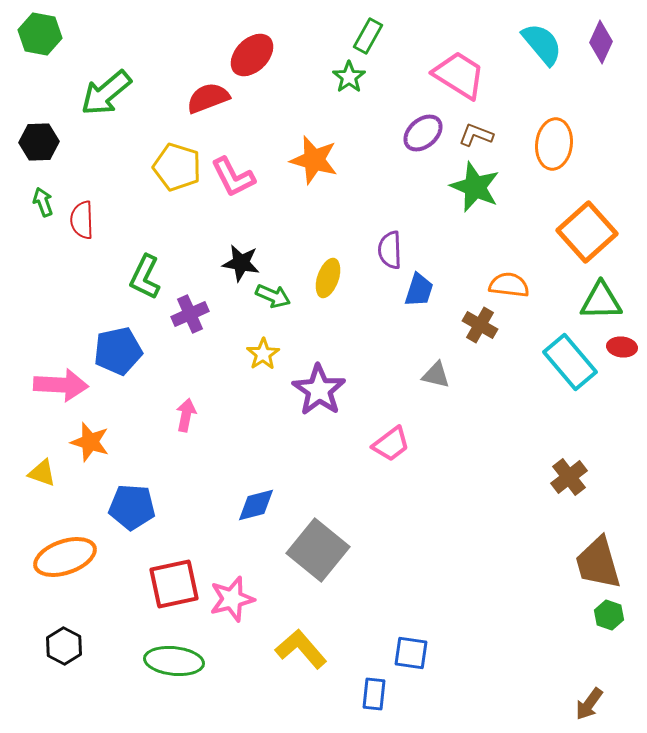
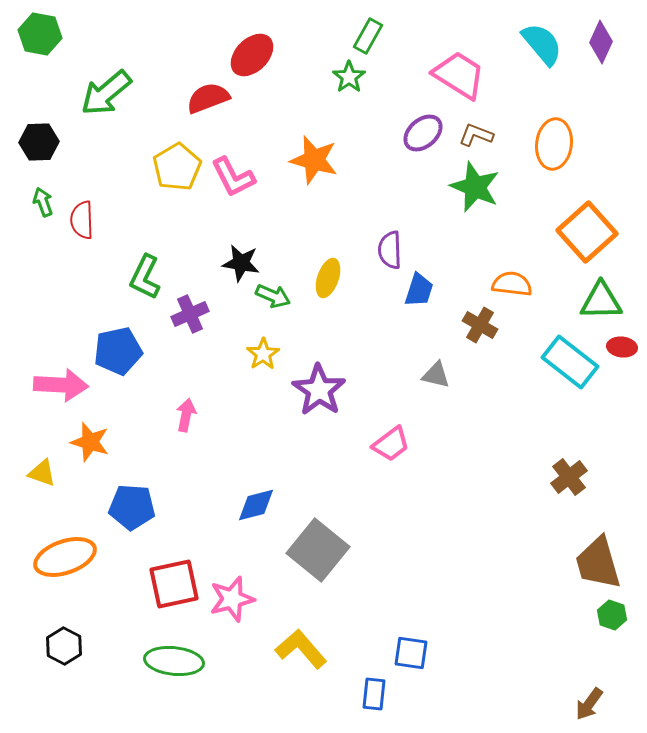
yellow pentagon at (177, 167): rotated 24 degrees clockwise
orange semicircle at (509, 285): moved 3 px right, 1 px up
cyan rectangle at (570, 362): rotated 12 degrees counterclockwise
green hexagon at (609, 615): moved 3 px right
